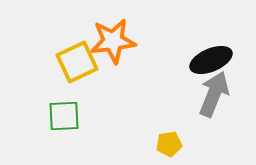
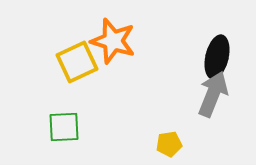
orange star: rotated 24 degrees clockwise
black ellipse: moved 6 px right, 3 px up; rotated 54 degrees counterclockwise
gray arrow: moved 1 px left
green square: moved 11 px down
